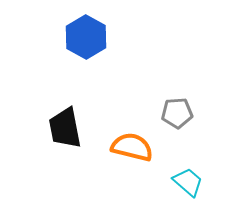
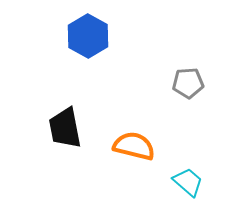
blue hexagon: moved 2 px right, 1 px up
gray pentagon: moved 11 px right, 30 px up
orange semicircle: moved 2 px right, 1 px up
